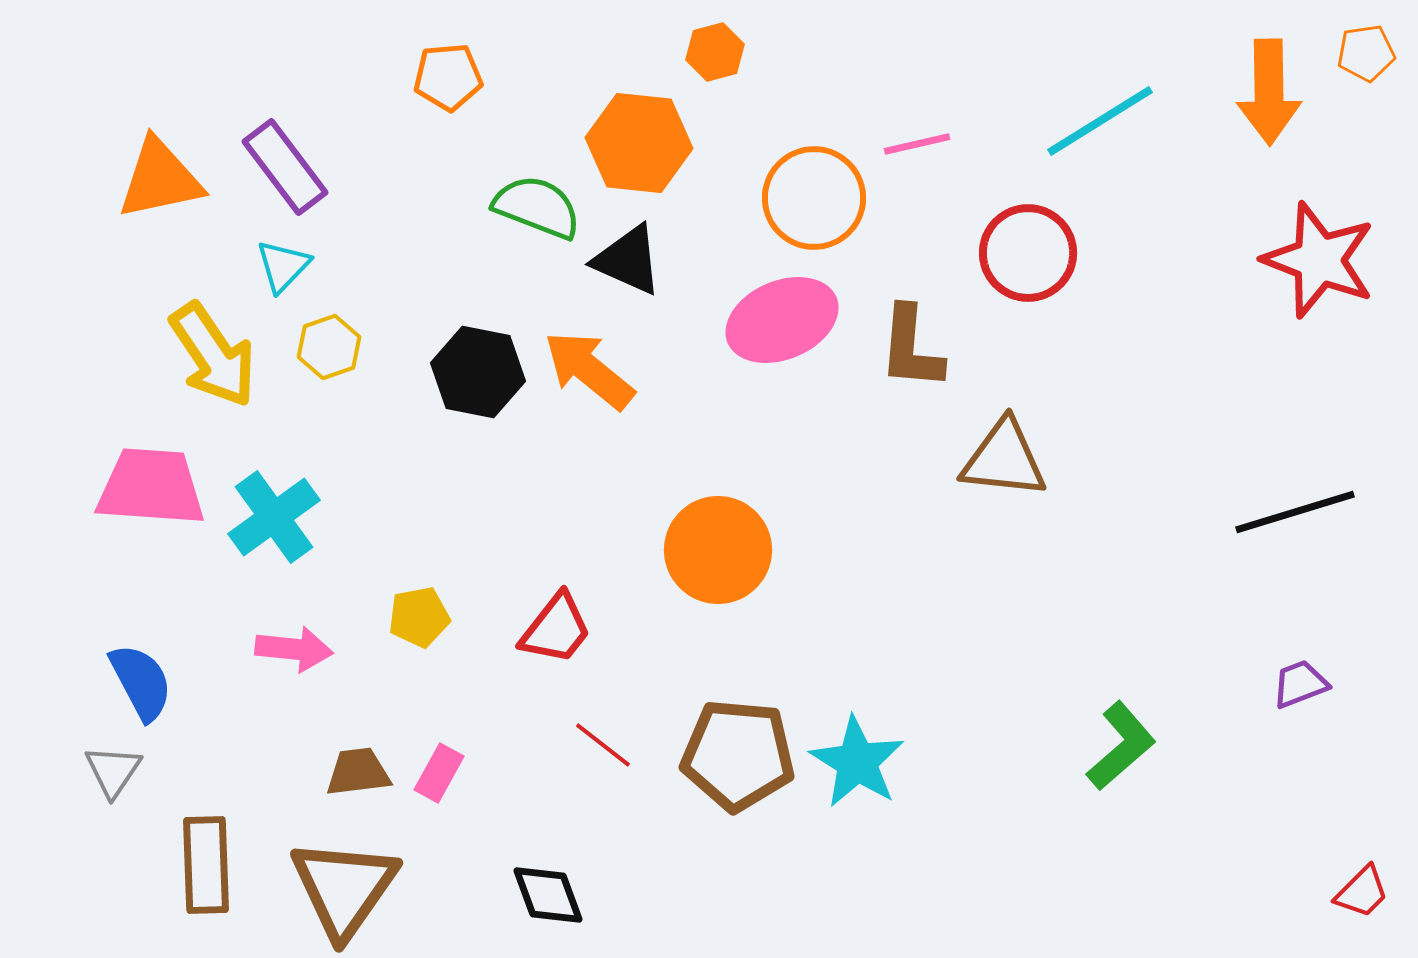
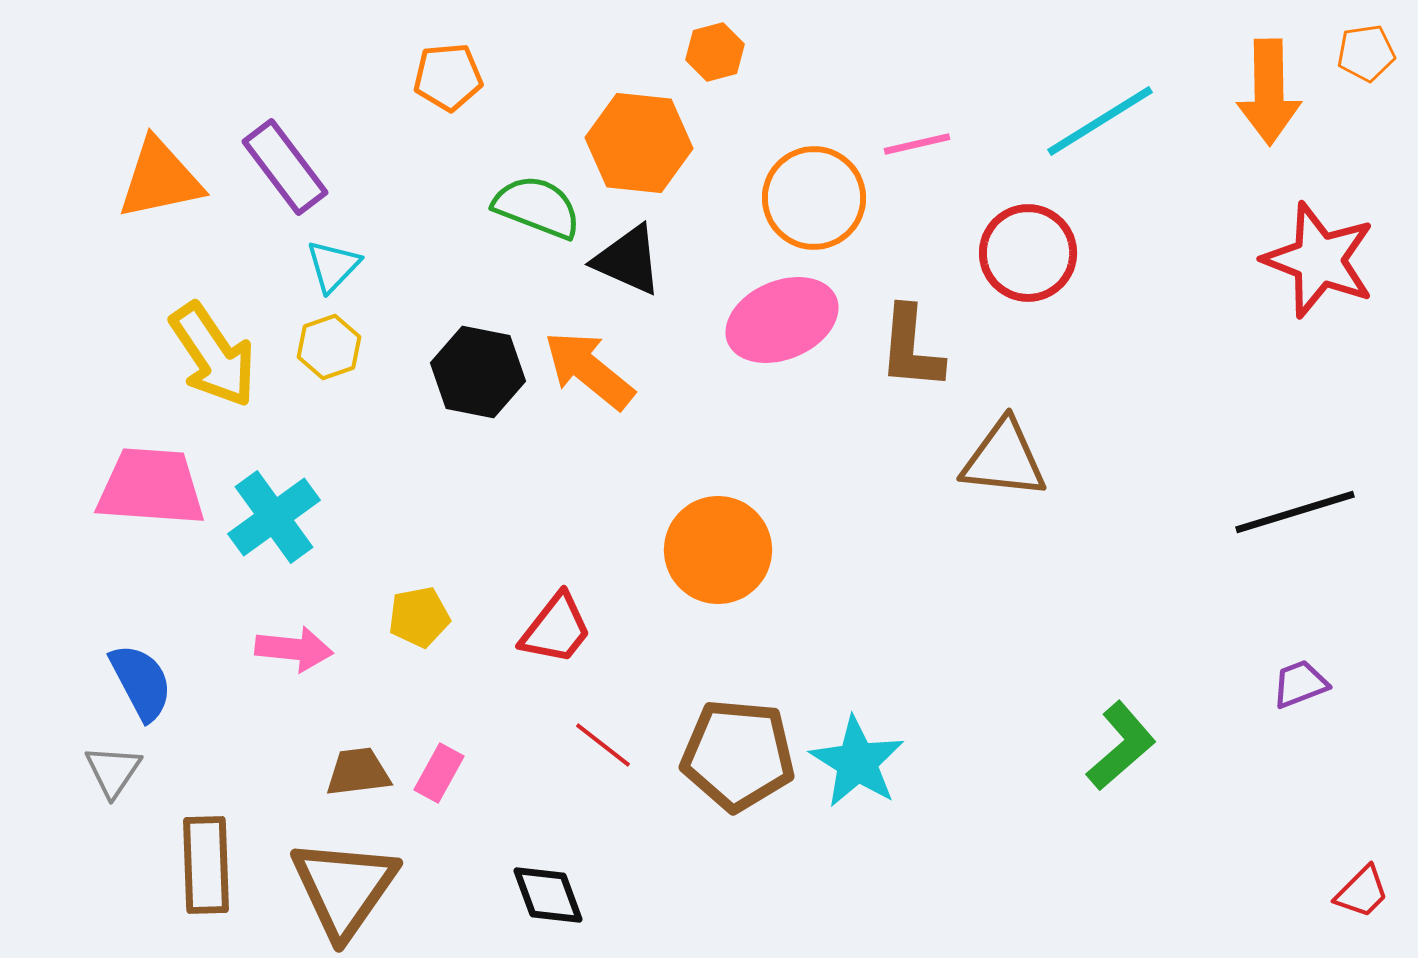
cyan triangle at (283, 266): moved 50 px right
